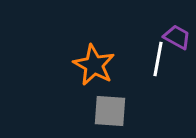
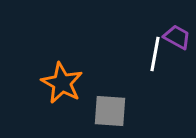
white line: moved 3 px left, 5 px up
orange star: moved 32 px left, 18 px down
